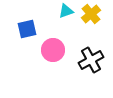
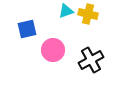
yellow cross: moved 3 px left; rotated 36 degrees counterclockwise
